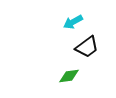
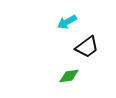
cyan arrow: moved 6 px left
